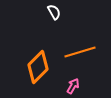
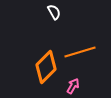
orange diamond: moved 8 px right
